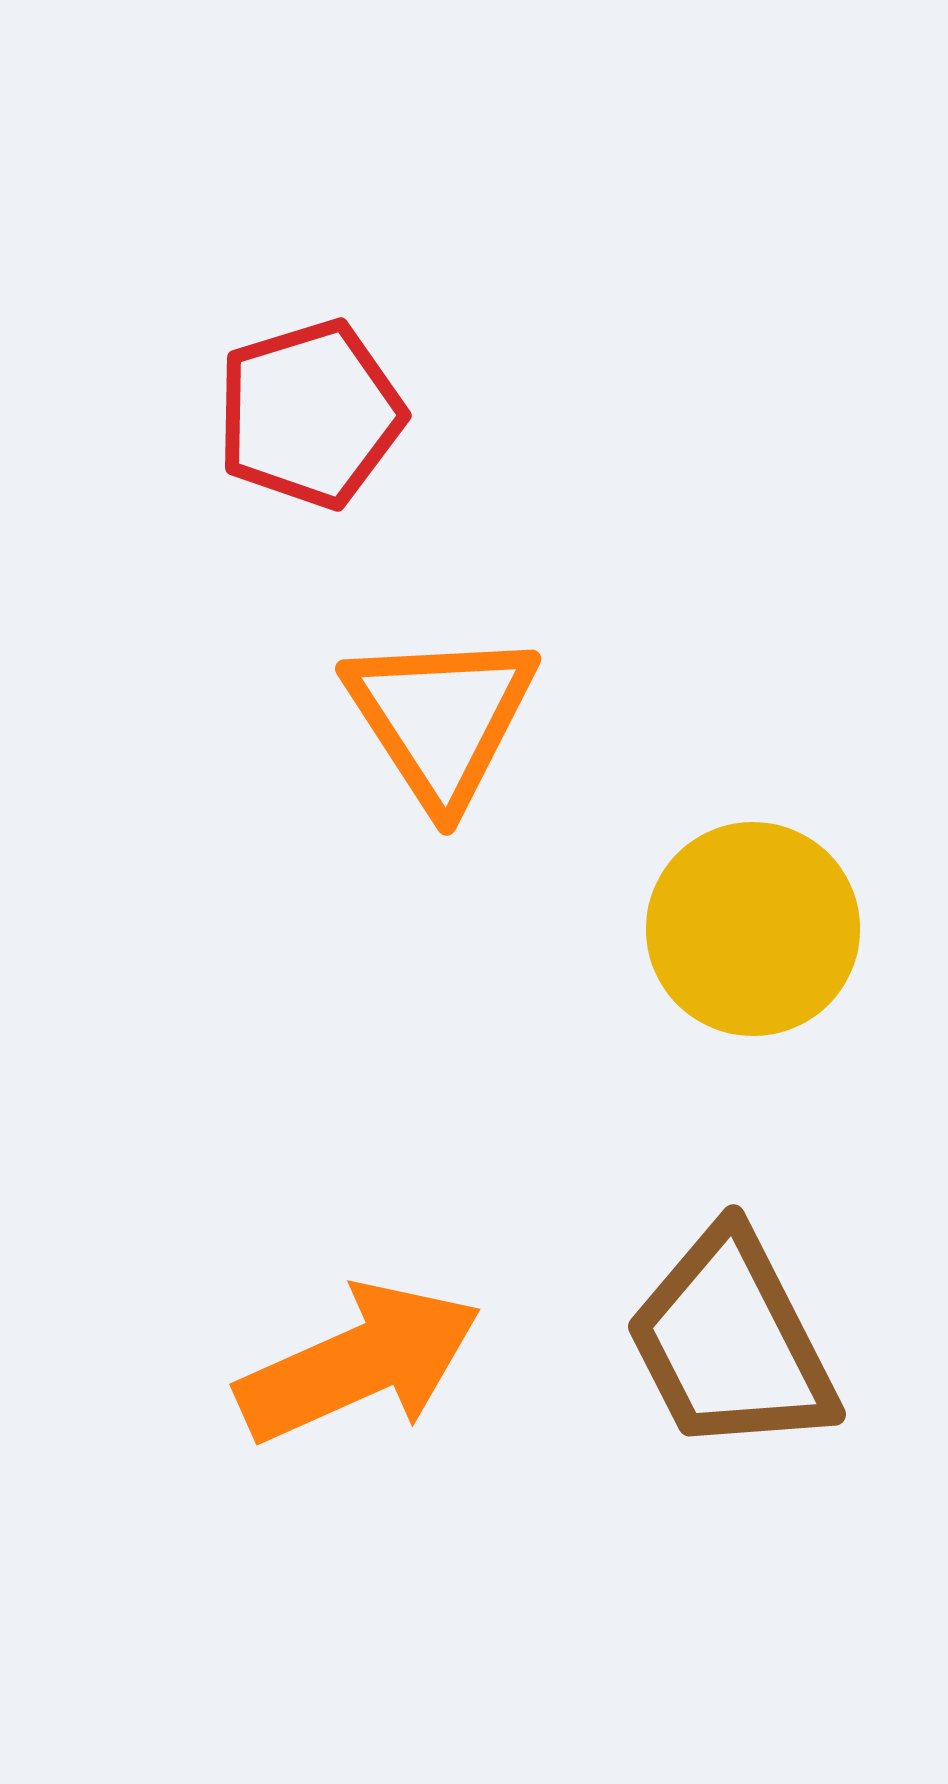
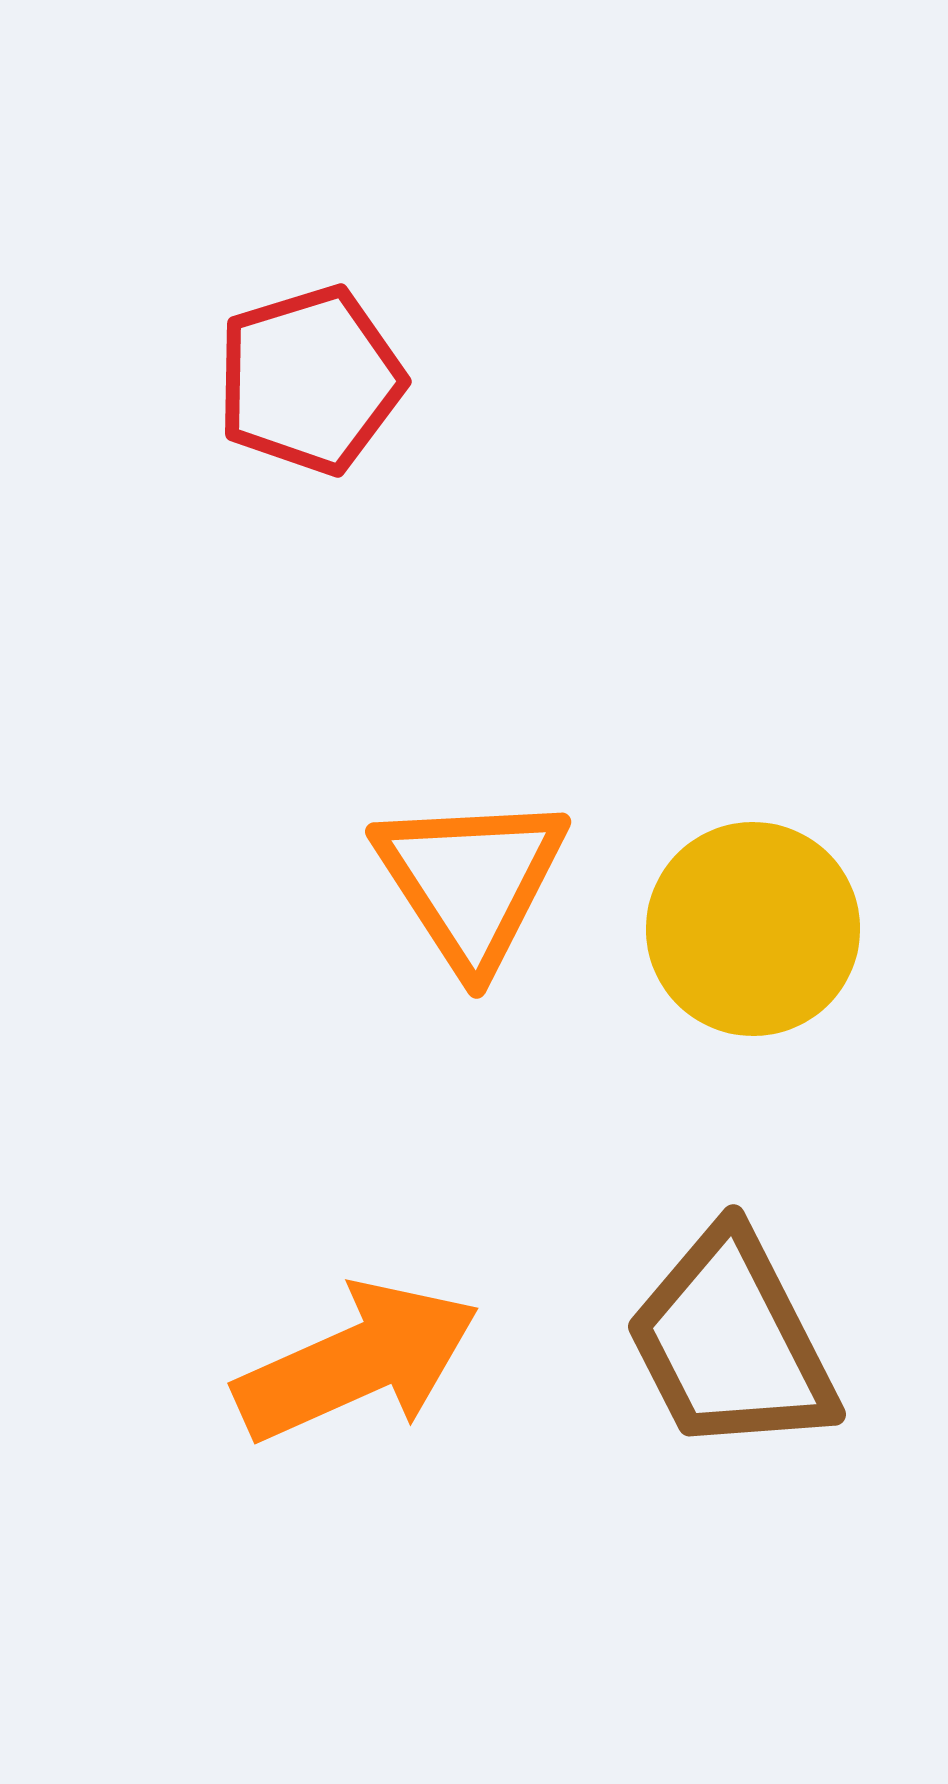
red pentagon: moved 34 px up
orange triangle: moved 30 px right, 163 px down
orange arrow: moved 2 px left, 1 px up
